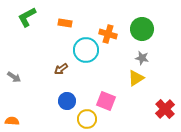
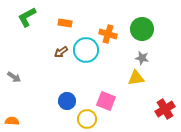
brown arrow: moved 17 px up
yellow triangle: rotated 24 degrees clockwise
red cross: rotated 12 degrees clockwise
